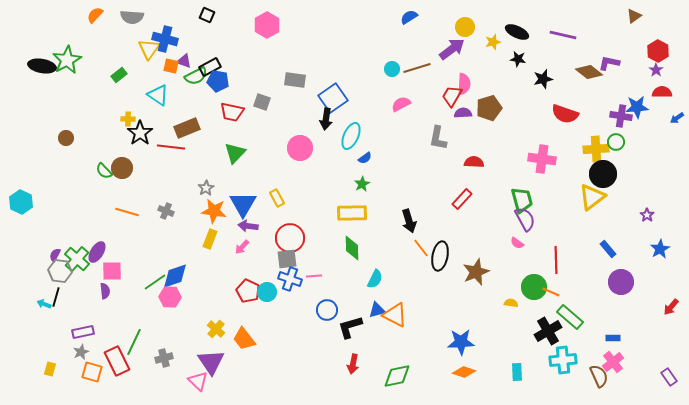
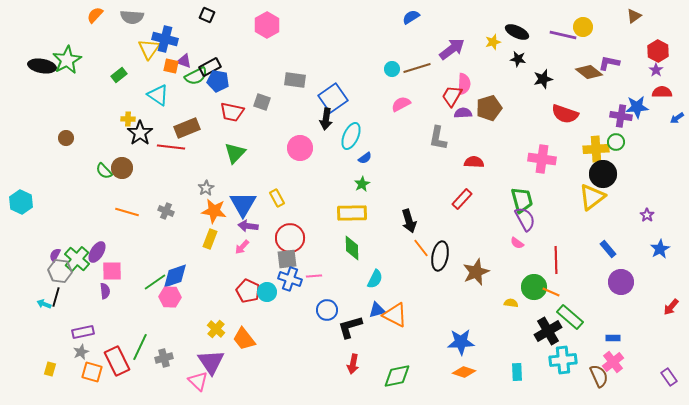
blue semicircle at (409, 17): moved 2 px right
yellow circle at (465, 27): moved 118 px right
green line at (134, 342): moved 6 px right, 5 px down
